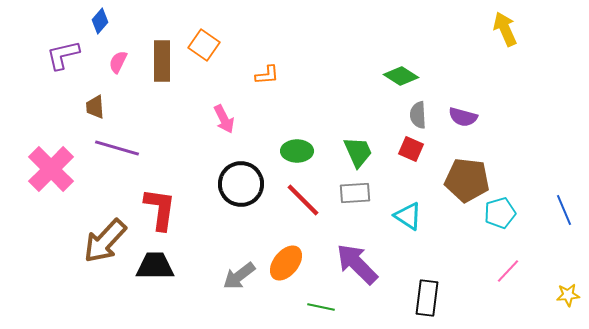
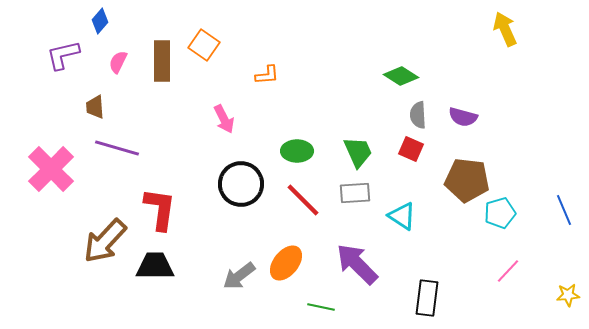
cyan triangle: moved 6 px left
